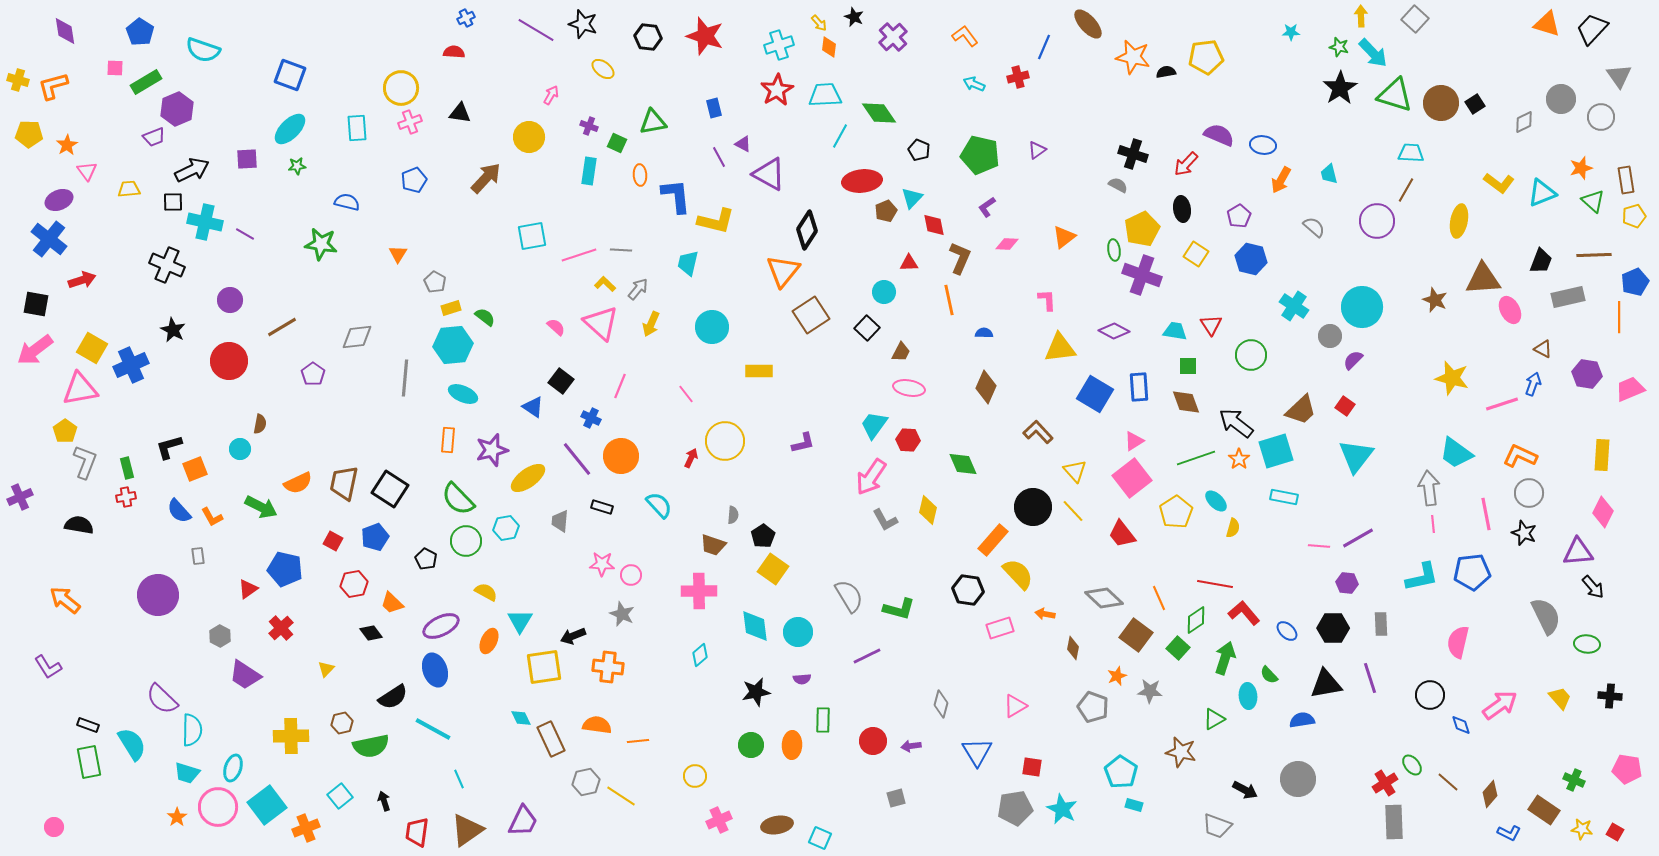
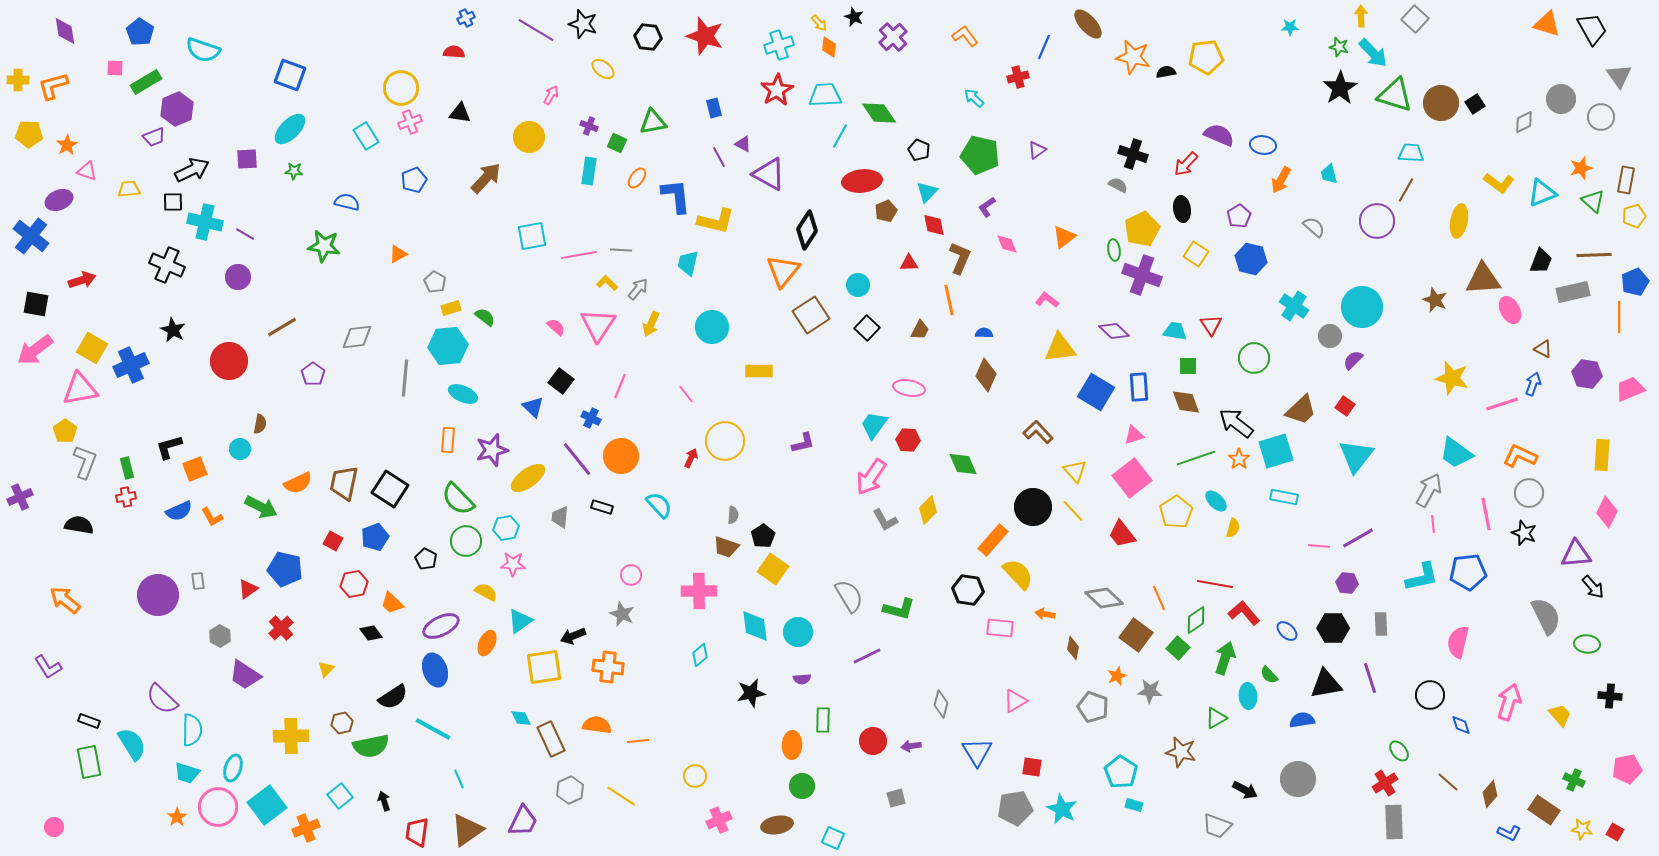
black trapezoid at (1592, 29): rotated 108 degrees clockwise
cyan star at (1291, 32): moved 1 px left, 5 px up
yellow cross at (18, 80): rotated 15 degrees counterclockwise
cyan arrow at (974, 84): moved 14 px down; rotated 20 degrees clockwise
cyan rectangle at (357, 128): moved 9 px right, 8 px down; rotated 28 degrees counterclockwise
green star at (297, 166): moved 3 px left, 5 px down; rotated 12 degrees clockwise
pink triangle at (87, 171): rotated 35 degrees counterclockwise
orange ellipse at (640, 175): moved 3 px left, 3 px down; rotated 40 degrees clockwise
brown rectangle at (1626, 180): rotated 20 degrees clockwise
cyan triangle at (912, 198): moved 15 px right, 6 px up
blue cross at (49, 239): moved 18 px left, 3 px up
green star at (321, 244): moved 3 px right, 2 px down
pink diamond at (1007, 244): rotated 65 degrees clockwise
orange triangle at (398, 254): rotated 30 degrees clockwise
pink line at (579, 255): rotated 8 degrees clockwise
yellow L-shape at (605, 284): moved 2 px right, 1 px up
cyan circle at (884, 292): moved 26 px left, 7 px up
gray rectangle at (1568, 297): moved 5 px right, 5 px up
purple circle at (230, 300): moved 8 px right, 23 px up
pink L-shape at (1047, 300): rotated 50 degrees counterclockwise
pink triangle at (601, 323): moved 3 px left, 2 px down; rotated 21 degrees clockwise
purple diamond at (1114, 331): rotated 16 degrees clockwise
cyan hexagon at (453, 345): moved 5 px left, 1 px down
brown trapezoid at (901, 352): moved 19 px right, 22 px up
green circle at (1251, 355): moved 3 px right, 3 px down
brown diamond at (986, 387): moved 12 px up
blue square at (1095, 394): moved 1 px right, 2 px up
blue triangle at (533, 407): rotated 10 degrees clockwise
pink triangle at (1134, 441): moved 6 px up; rotated 15 degrees clockwise
gray arrow at (1429, 488): moved 2 px down; rotated 36 degrees clockwise
yellow diamond at (928, 510): rotated 32 degrees clockwise
blue semicircle at (179, 511): rotated 72 degrees counterclockwise
pink diamond at (1603, 512): moved 4 px right
gray trapezoid at (560, 521): moved 4 px up
brown trapezoid at (713, 545): moved 13 px right, 2 px down
purple triangle at (1578, 552): moved 2 px left, 2 px down
gray rectangle at (198, 556): moved 25 px down
pink star at (602, 564): moved 89 px left
blue pentagon at (1472, 572): moved 4 px left
cyan triangle at (520, 621): rotated 24 degrees clockwise
pink rectangle at (1000, 628): rotated 24 degrees clockwise
orange ellipse at (489, 641): moved 2 px left, 2 px down
black star at (756, 692): moved 5 px left, 1 px down
yellow trapezoid at (1560, 698): moved 17 px down
pink arrow at (1500, 705): moved 9 px right, 3 px up; rotated 36 degrees counterclockwise
pink triangle at (1015, 706): moved 5 px up
green triangle at (1214, 719): moved 2 px right, 1 px up
black rectangle at (88, 725): moved 1 px right, 4 px up
green circle at (751, 745): moved 51 px right, 41 px down
green ellipse at (1412, 765): moved 13 px left, 14 px up
pink pentagon at (1627, 769): rotated 20 degrees counterclockwise
gray hexagon at (586, 782): moved 16 px left, 8 px down; rotated 12 degrees counterclockwise
cyan square at (820, 838): moved 13 px right
